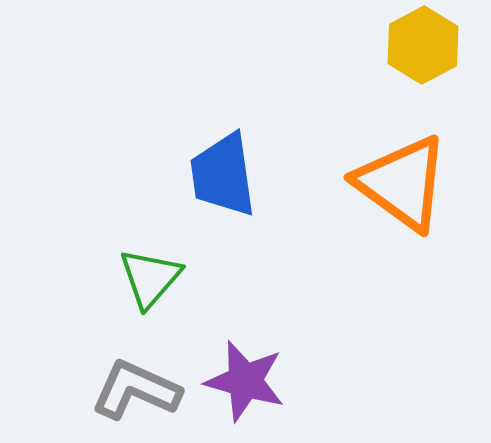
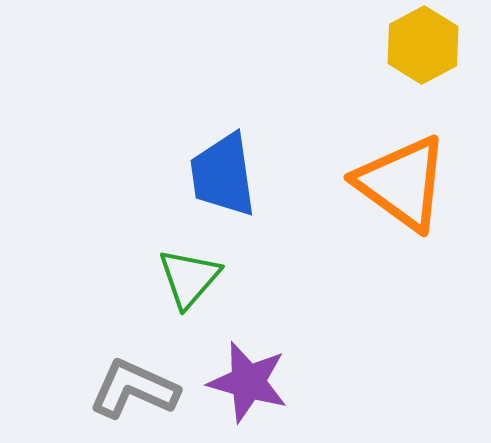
green triangle: moved 39 px right
purple star: moved 3 px right, 1 px down
gray L-shape: moved 2 px left, 1 px up
